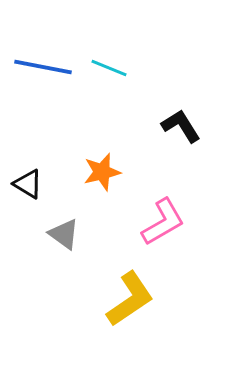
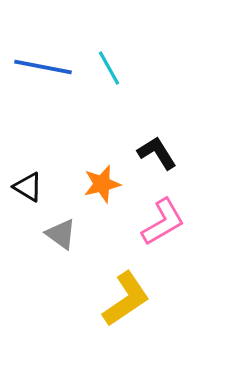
cyan line: rotated 39 degrees clockwise
black L-shape: moved 24 px left, 27 px down
orange star: moved 12 px down
black triangle: moved 3 px down
gray triangle: moved 3 px left
yellow L-shape: moved 4 px left
